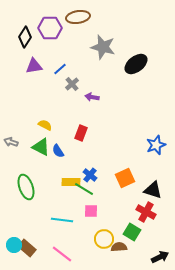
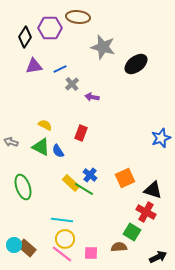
brown ellipse: rotated 15 degrees clockwise
blue line: rotated 16 degrees clockwise
blue star: moved 5 px right, 7 px up
yellow rectangle: moved 1 px down; rotated 42 degrees clockwise
green ellipse: moved 3 px left
pink square: moved 42 px down
yellow circle: moved 39 px left
black arrow: moved 2 px left
